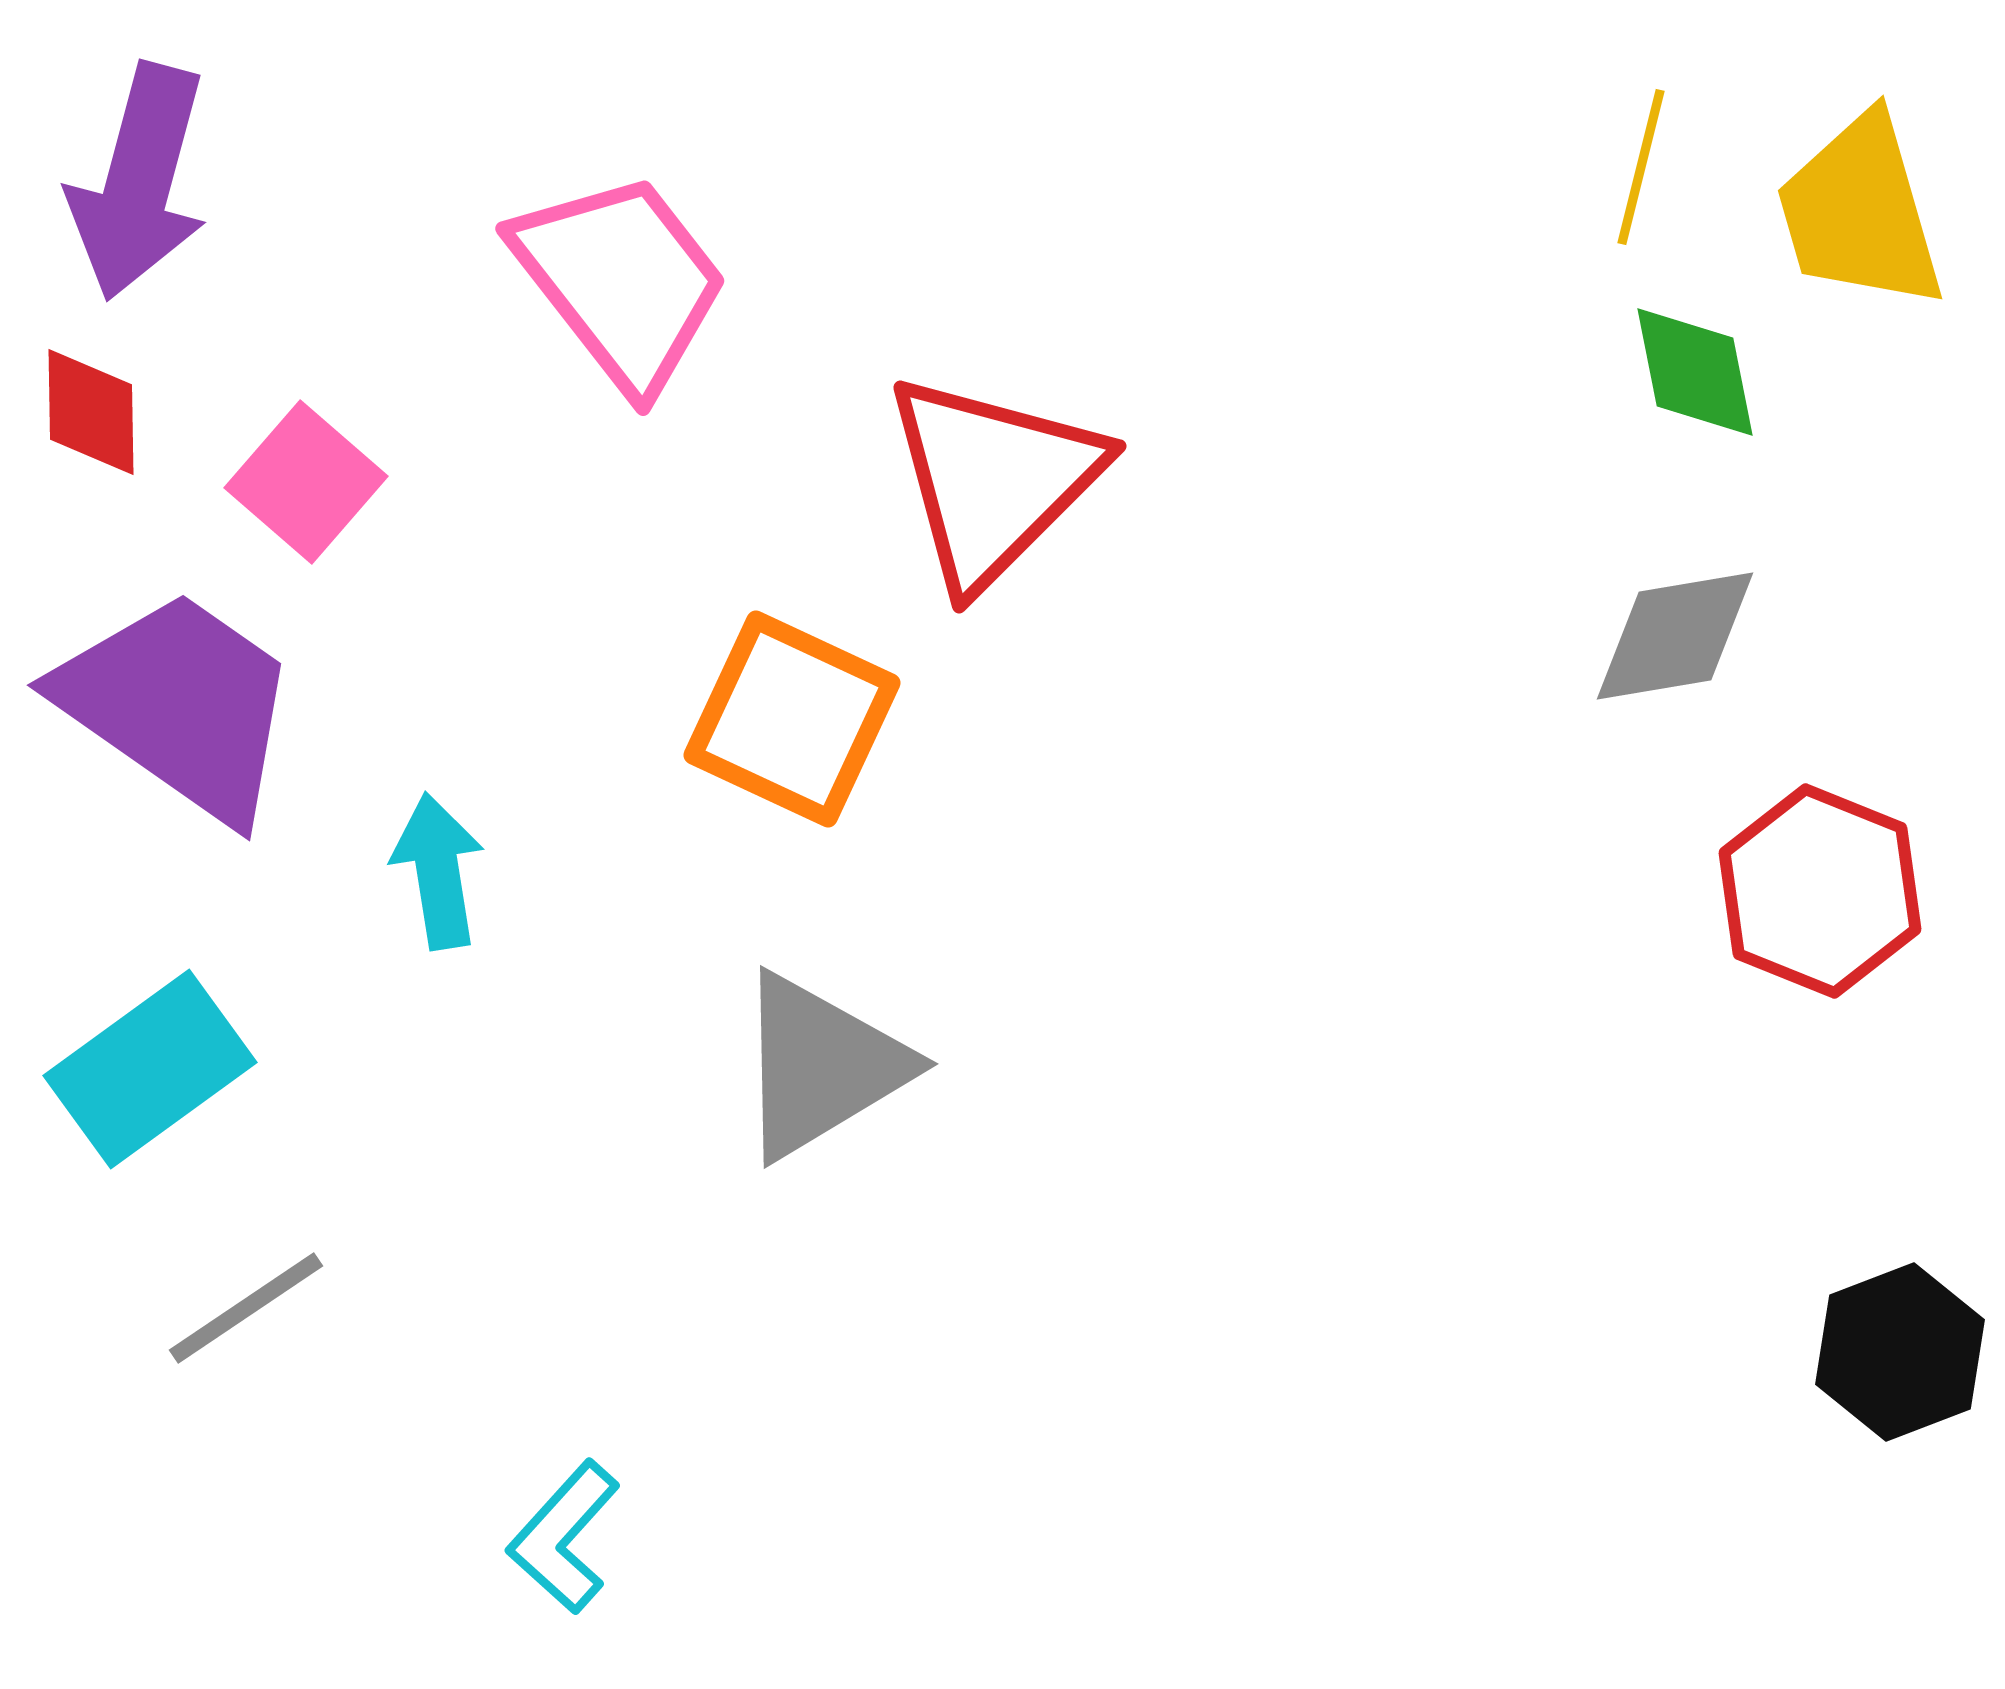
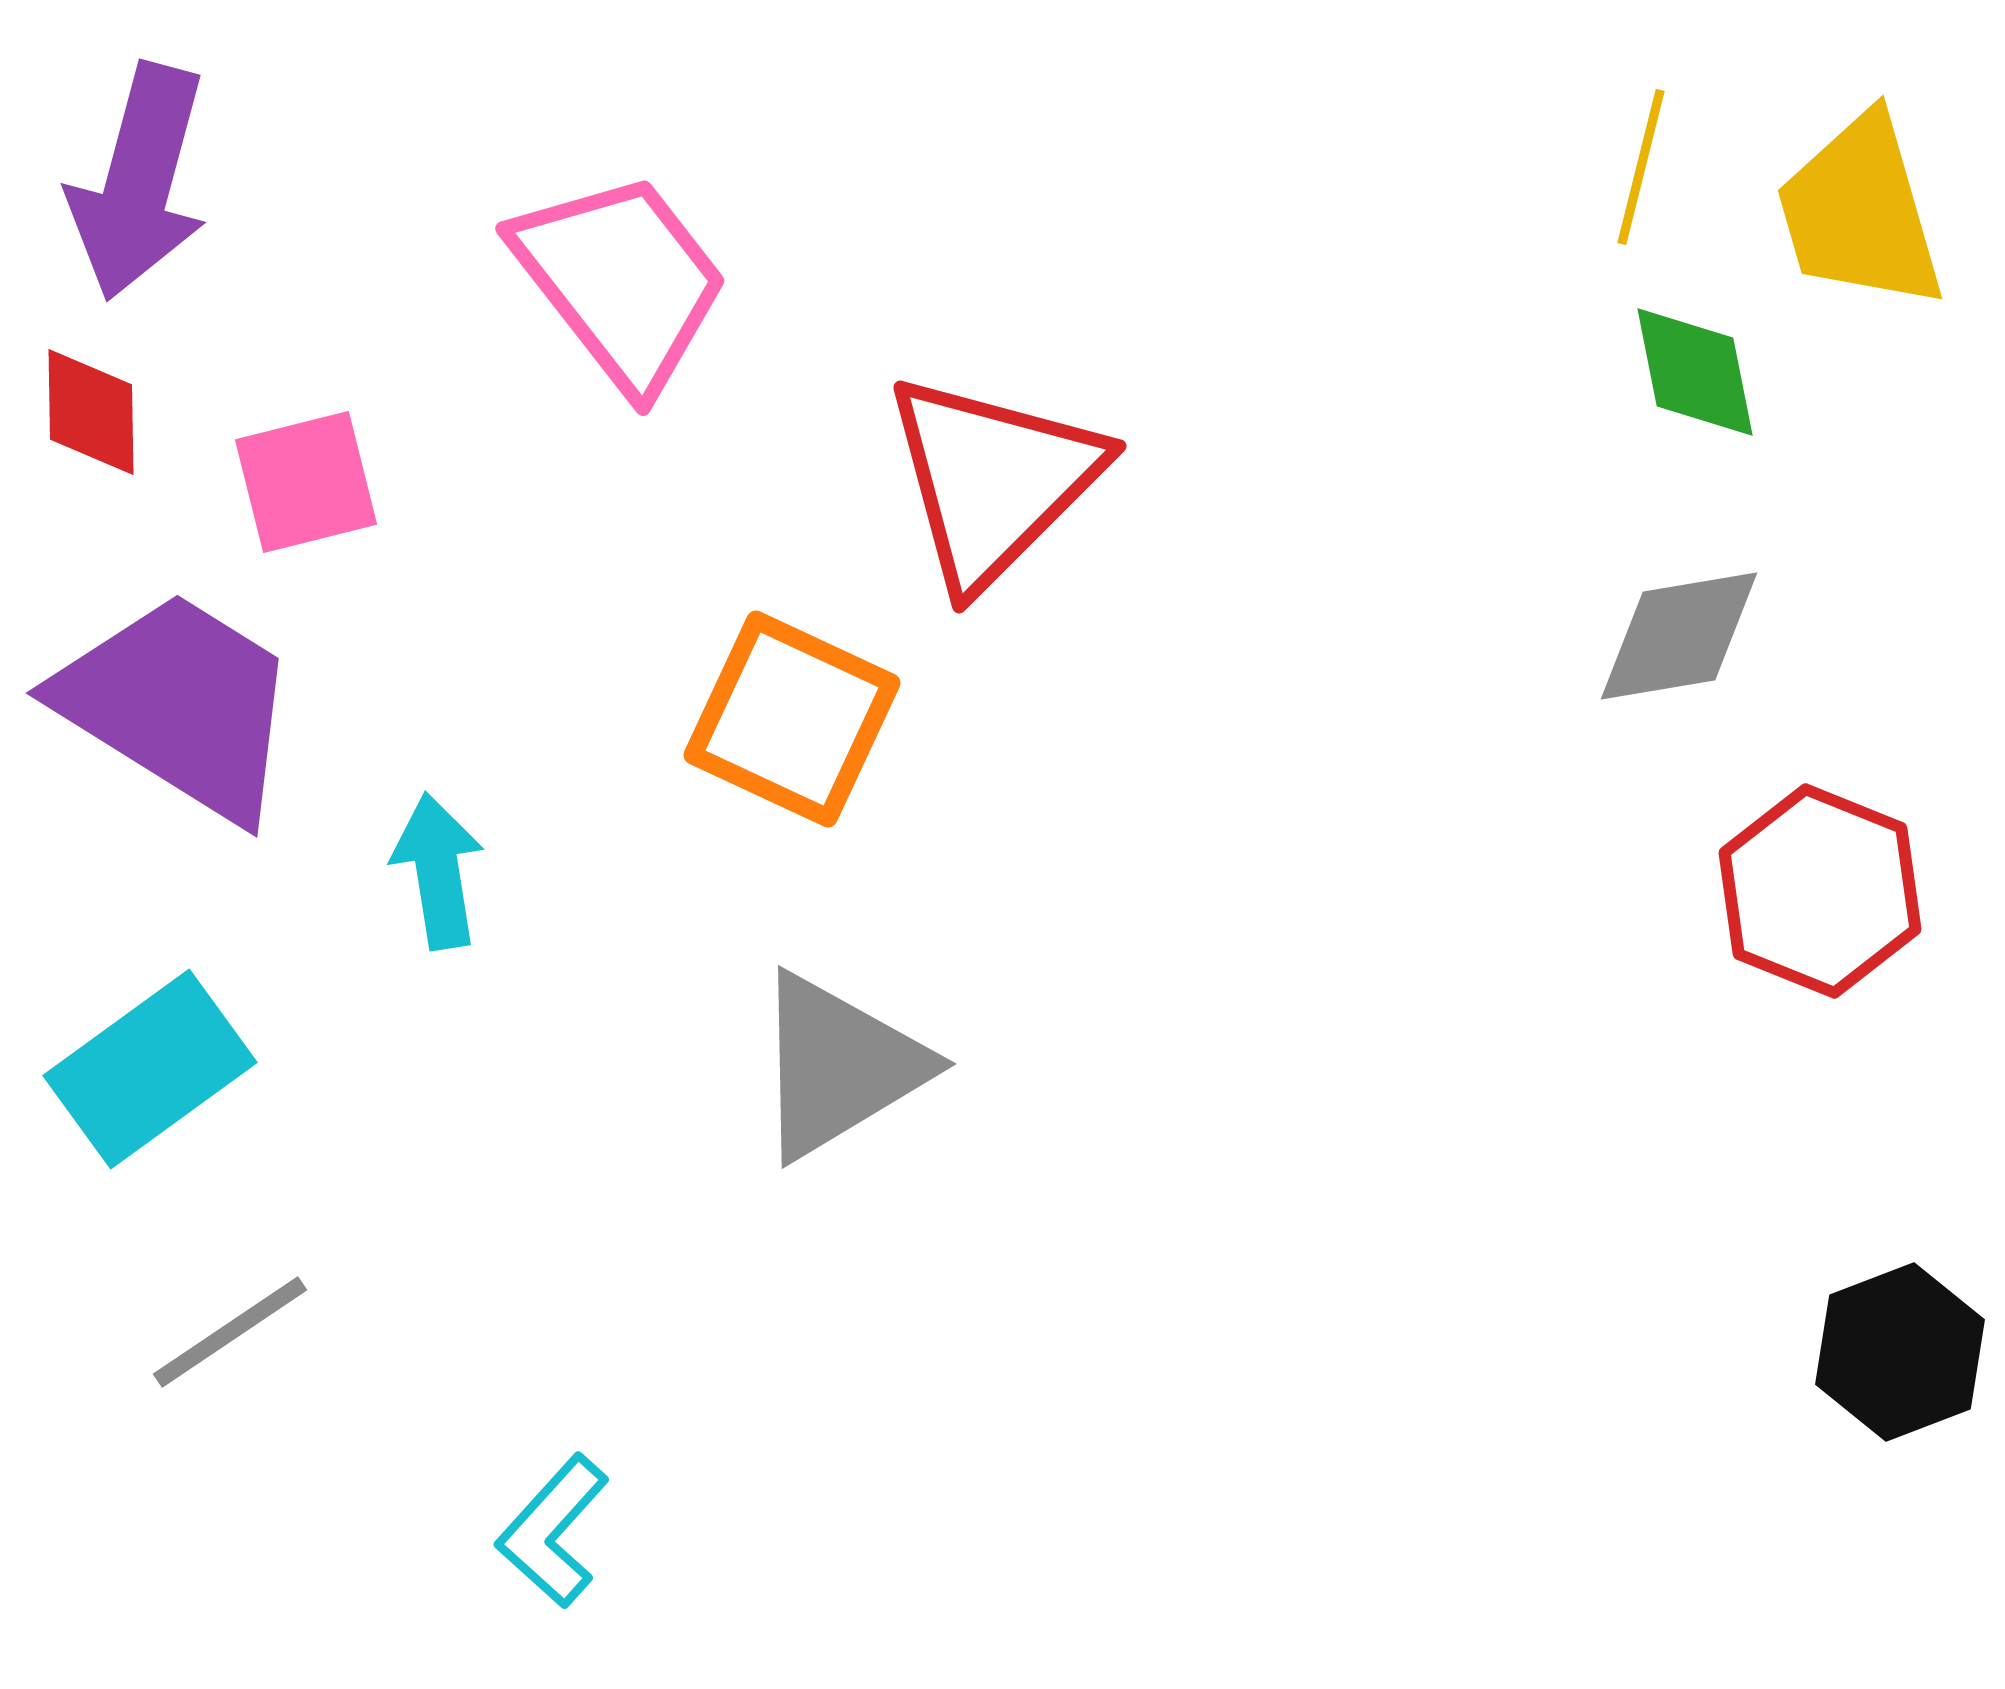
pink square: rotated 35 degrees clockwise
gray diamond: moved 4 px right
purple trapezoid: rotated 3 degrees counterclockwise
gray triangle: moved 18 px right
gray line: moved 16 px left, 24 px down
cyan L-shape: moved 11 px left, 6 px up
